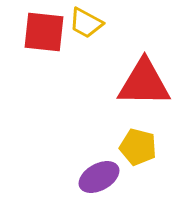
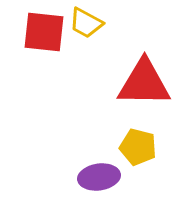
purple ellipse: rotated 21 degrees clockwise
